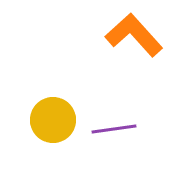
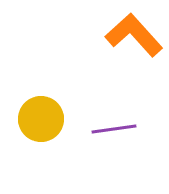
yellow circle: moved 12 px left, 1 px up
